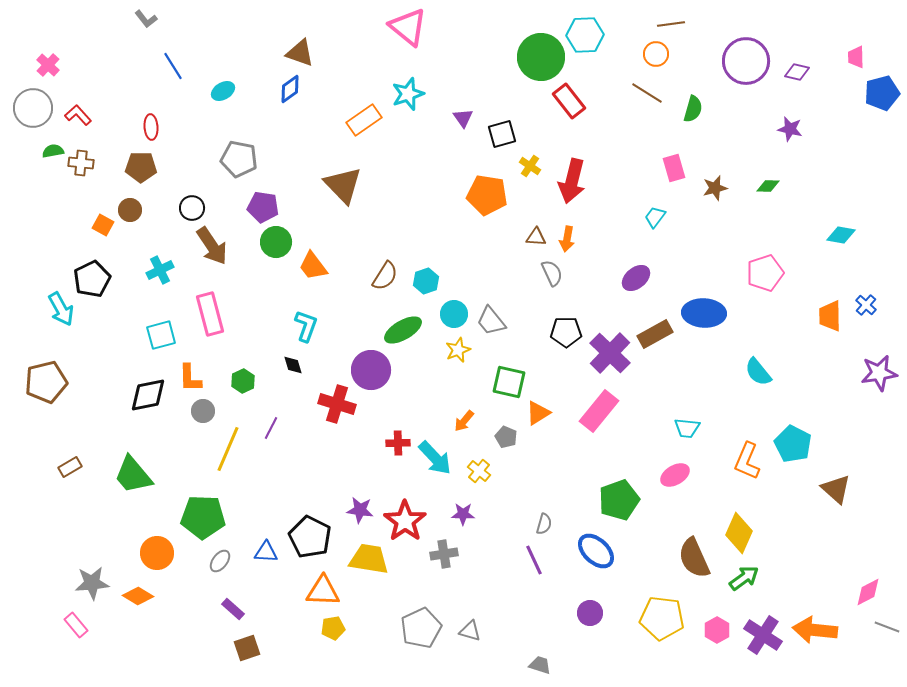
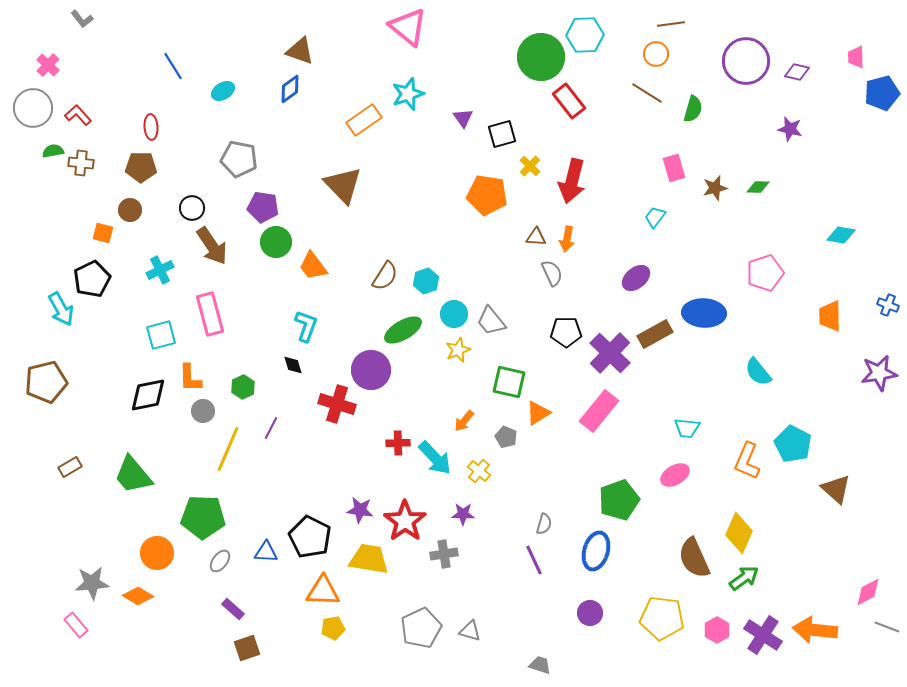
gray L-shape at (146, 19): moved 64 px left
brown triangle at (300, 53): moved 2 px up
yellow cross at (530, 166): rotated 10 degrees clockwise
green diamond at (768, 186): moved 10 px left, 1 px down
orange square at (103, 225): moved 8 px down; rotated 15 degrees counterclockwise
blue cross at (866, 305): moved 22 px right; rotated 20 degrees counterclockwise
green hexagon at (243, 381): moved 6 px down
blue ellipse at (596, 551): rotated 63 degrees clockwise
